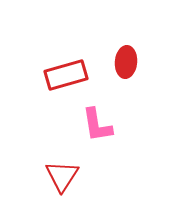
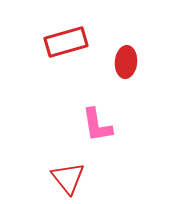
red rectangle: moved 33 px up
red triangle: moved 6 px right, 2 px down; rotated 12 degrees counterclockwise
